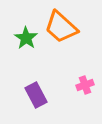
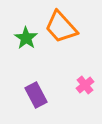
orange trapezoid: rotated 6 degrees clockwise
pink cross: rotated 18 degrees counterclockwise
